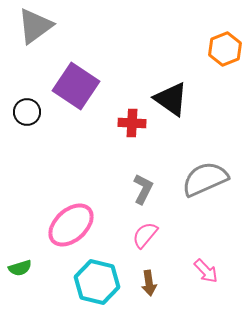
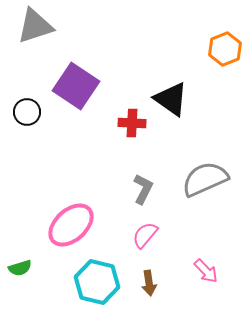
gray triangle: rotated 18 degrees clockwise
